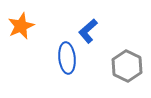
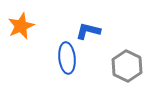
blue L-shape: rotated 55 degrees clockwise
